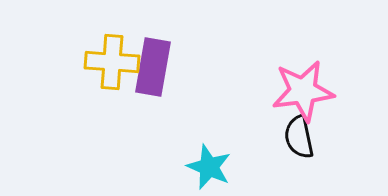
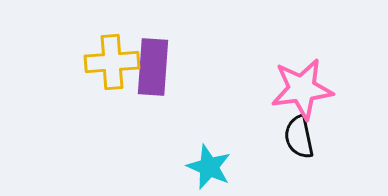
yellow cross: rotated 8 degrees counterclockwise
purple rectangle: rotated 6 degrees counterclockwise
pink star: moved 1 px left, 2 px up
